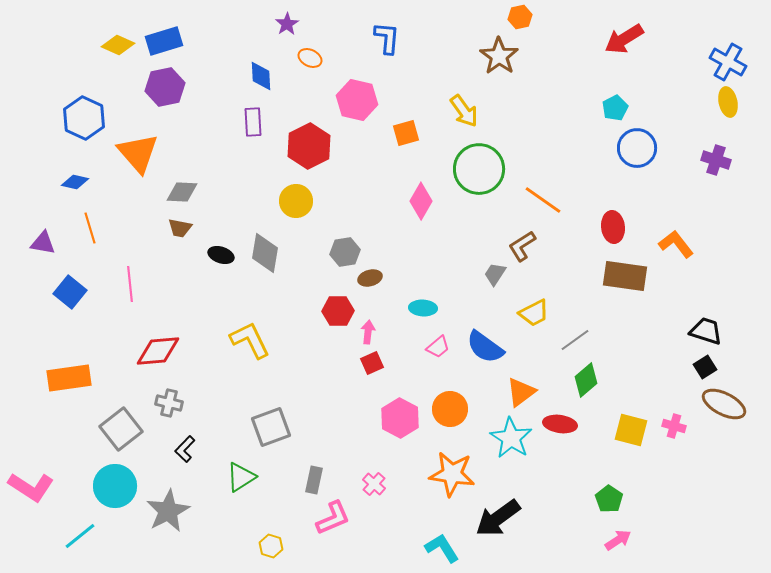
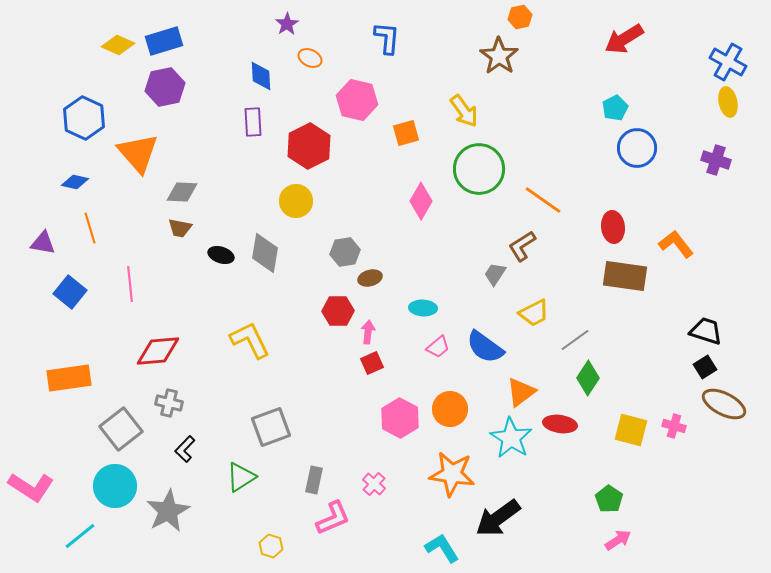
green diamond at (586, 380): moved 2 px right, 2 px up; rotated 16 degrees counterclockwise
